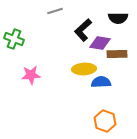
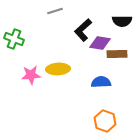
black semicircle: moved 4 px right, 3 px down
yellow ellipse: moved 26 px left
